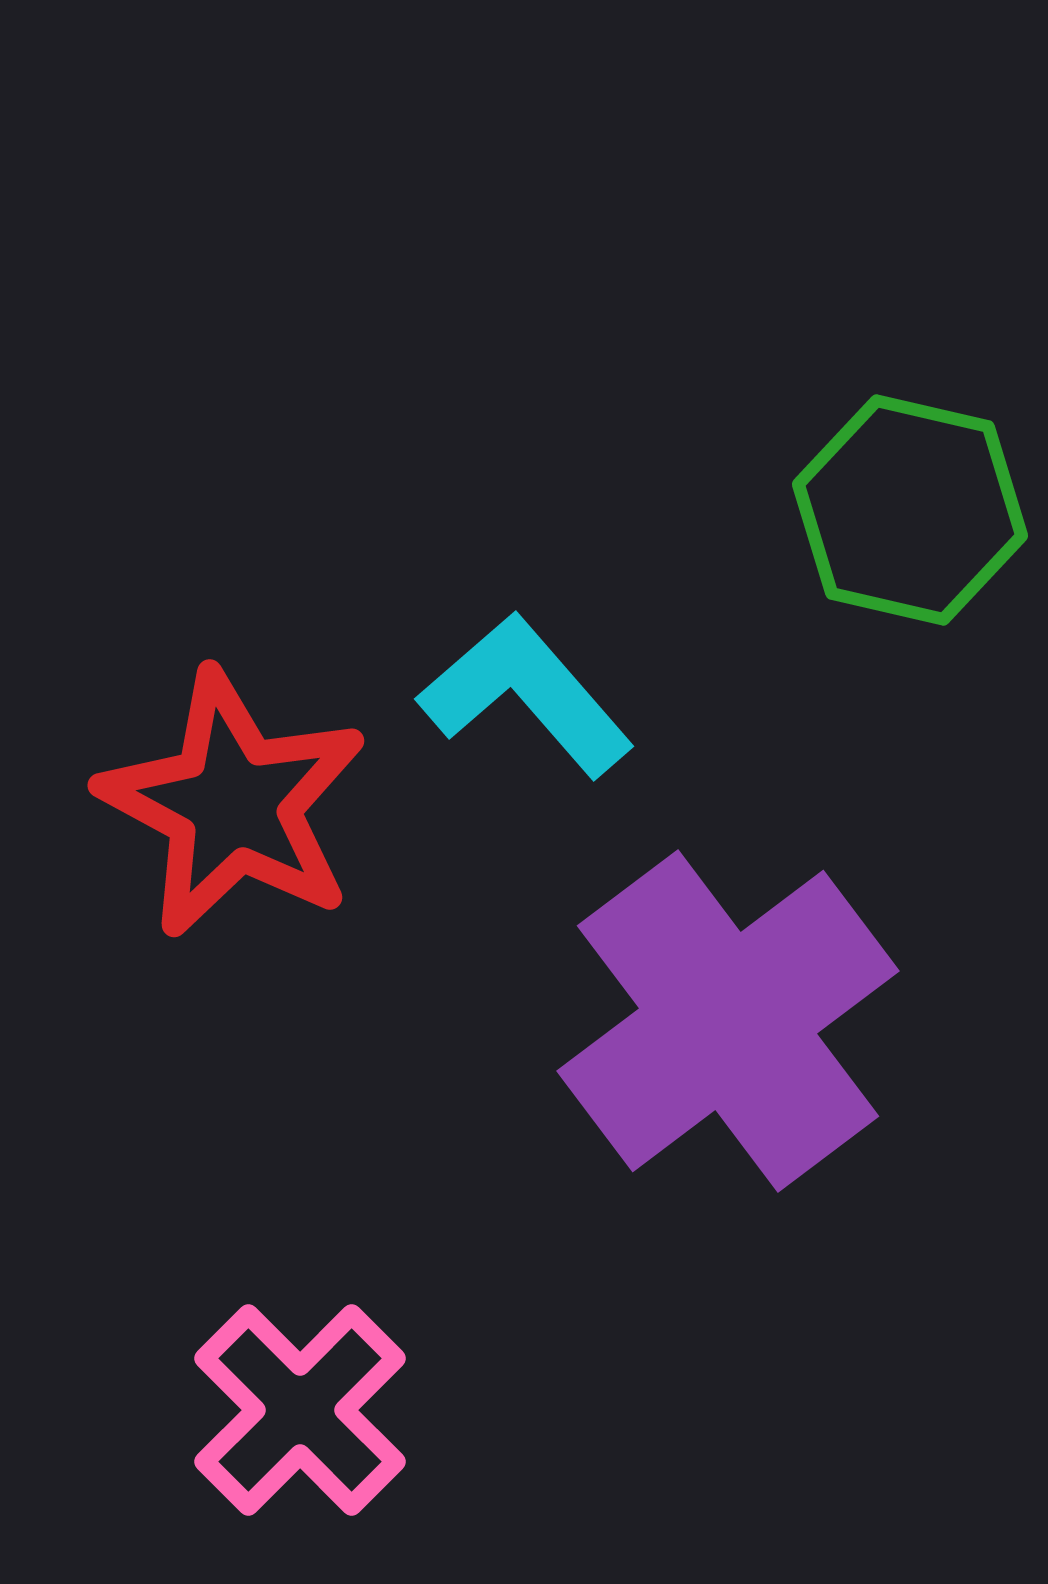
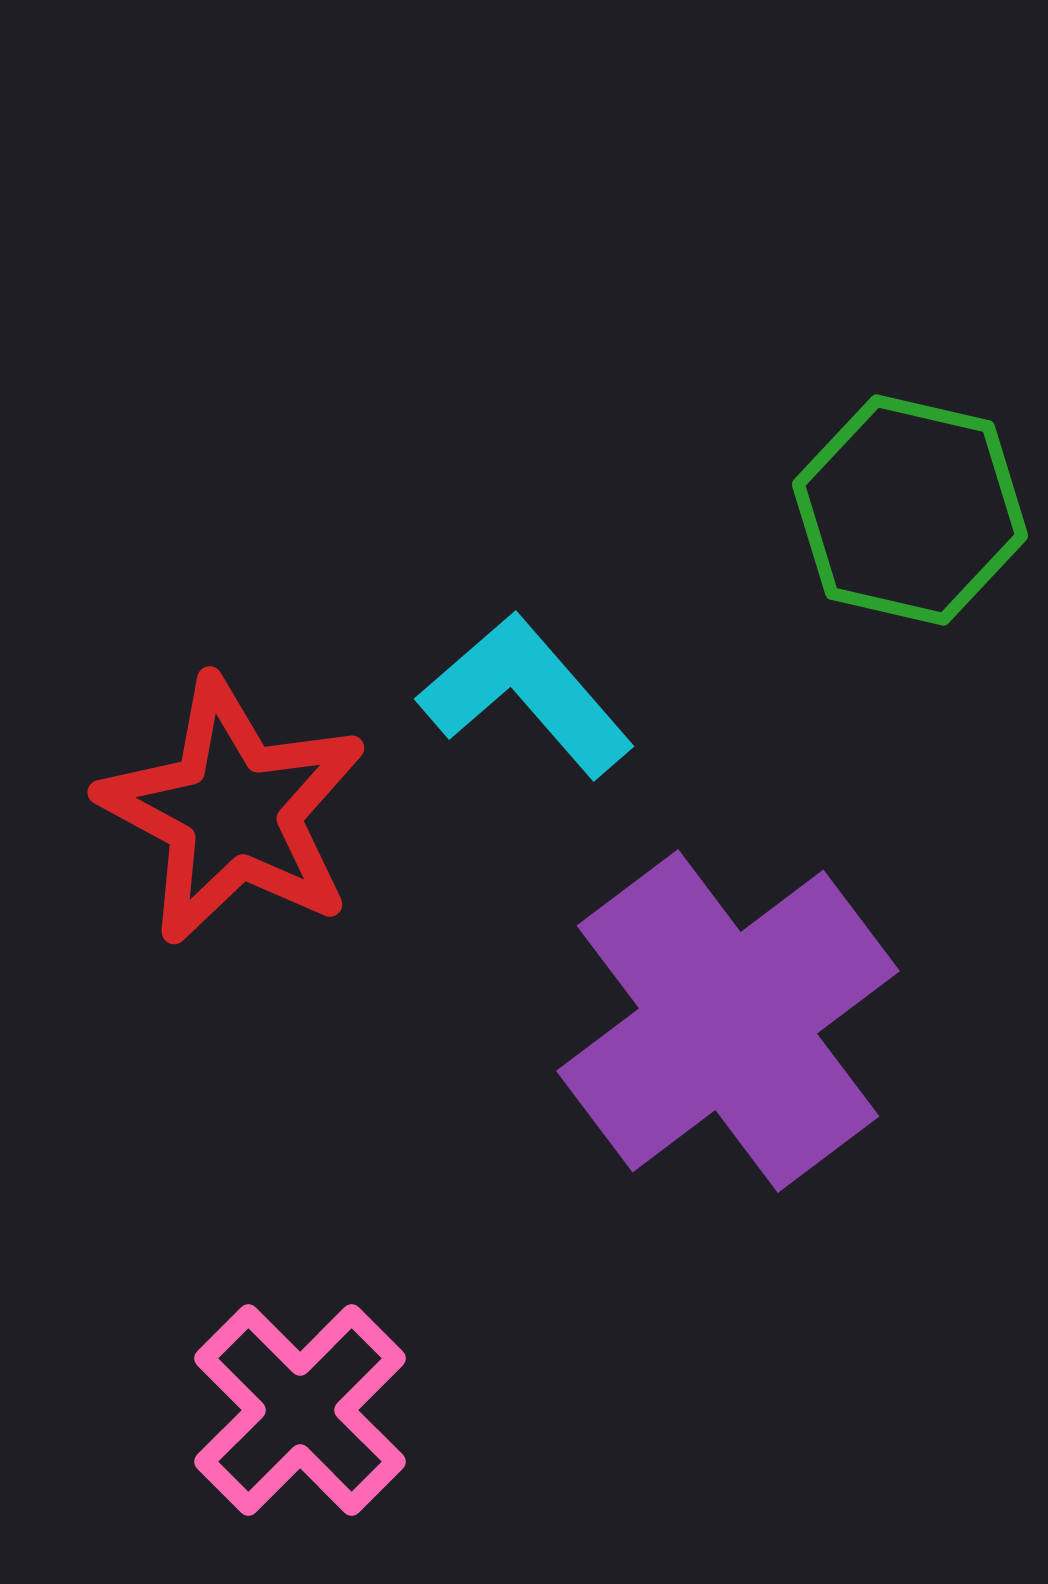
red star: moved 7 px down
